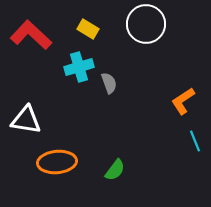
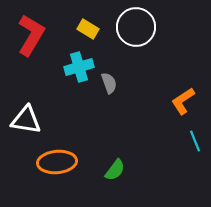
white circle: moved 10 px left, 3 px down
red L-shape: rotated 78 degrees clockwise
